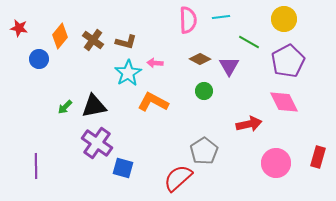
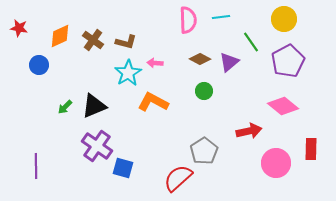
orange diamond: rotated 25 degrees clockwise
green line: moved 2 px right; rotated 25 degrees clockwise
blue circle: moved 6 px down
purple triangle: moved 4 px up; rotated 20 degrees clockwise
pink diamond: moved 1 px left, 4 px down; rotated 24 degrees counterclockwise
black triangle: rotated 12 degrees counterclockwise
red arrow: moved 7 px down
purple cross: moved 3 px down
red rectangle: moved 7 px left, 8 px up; rotated 15 degrees counterclockwise
